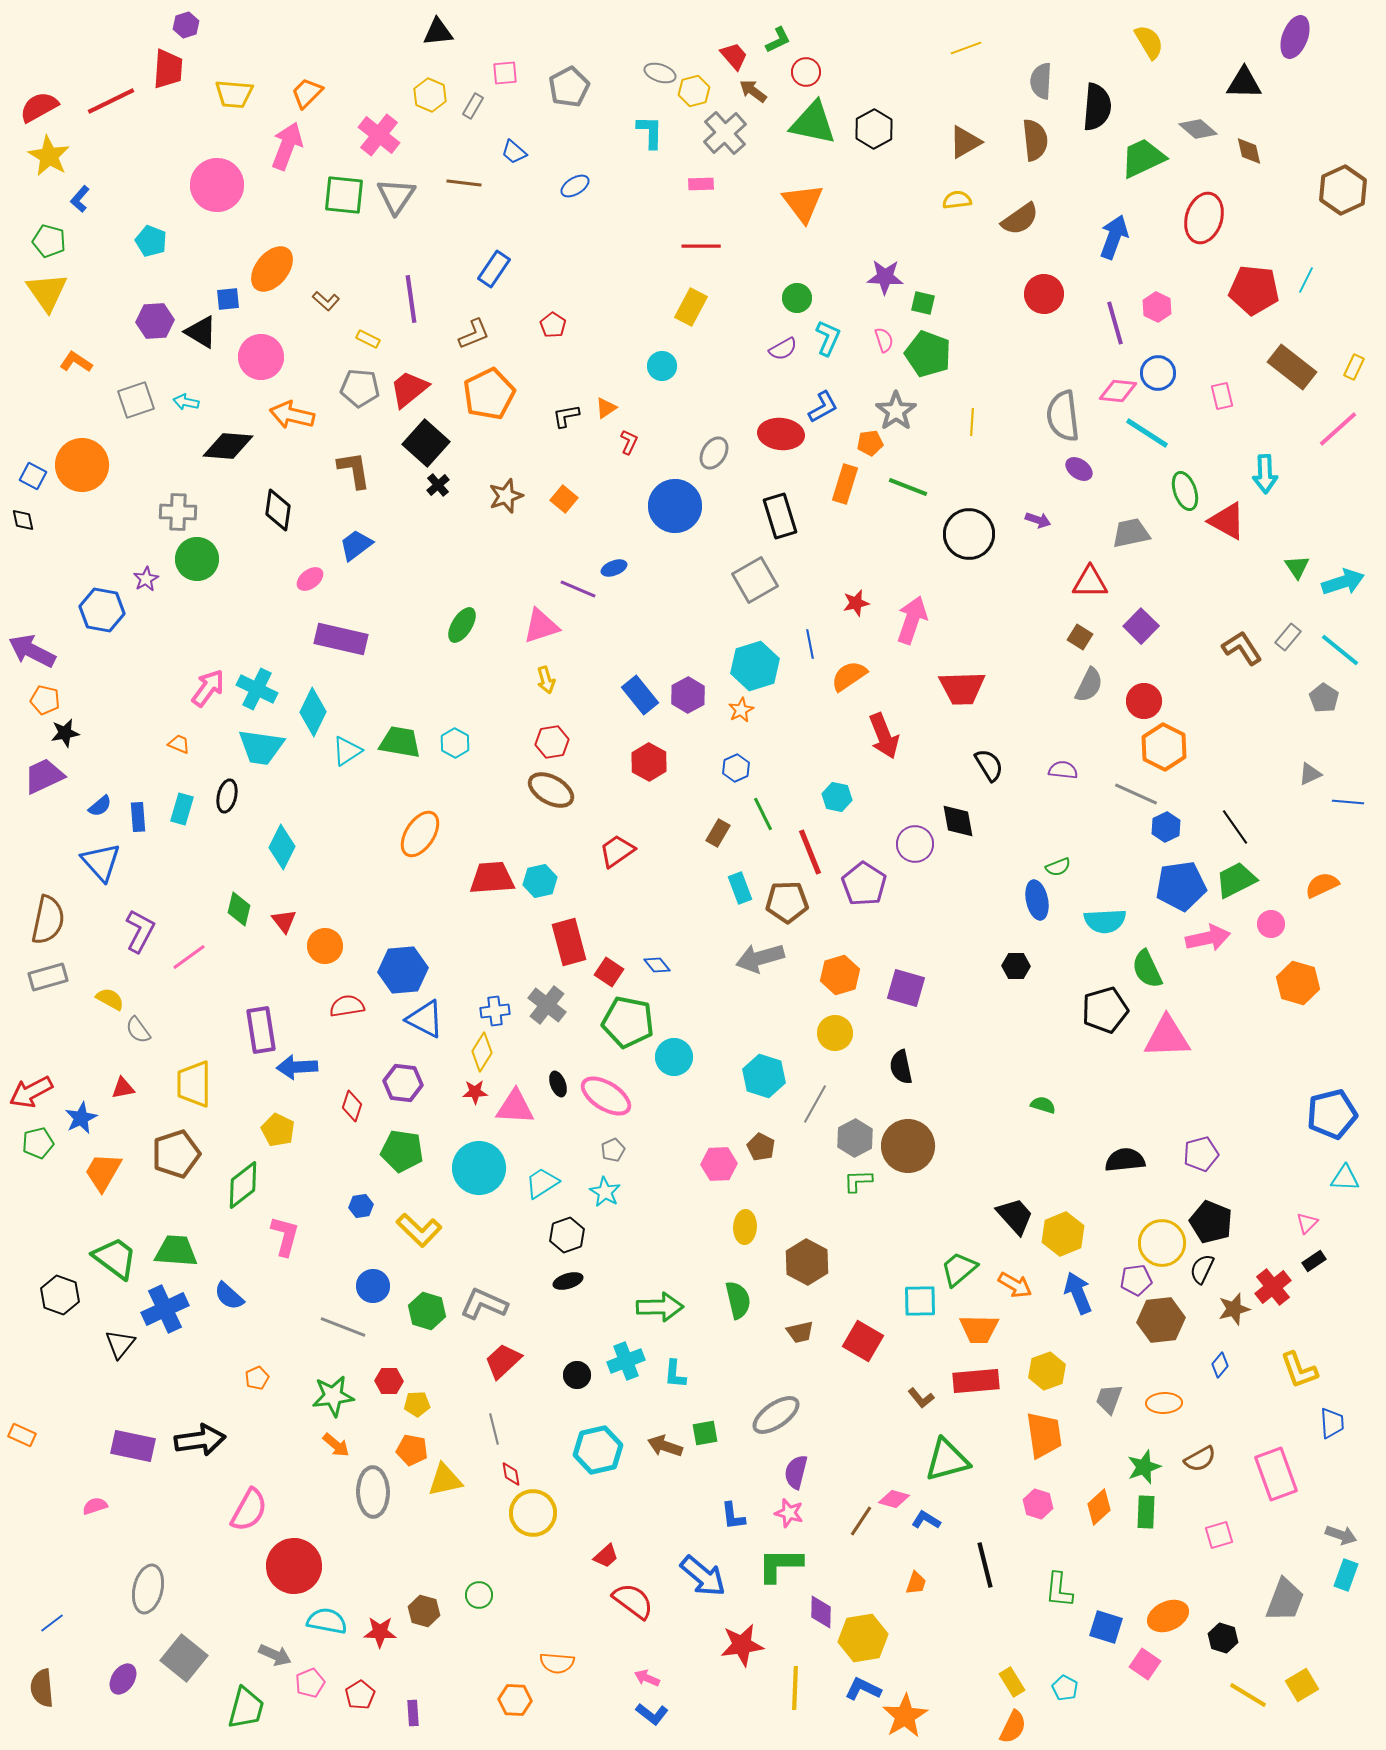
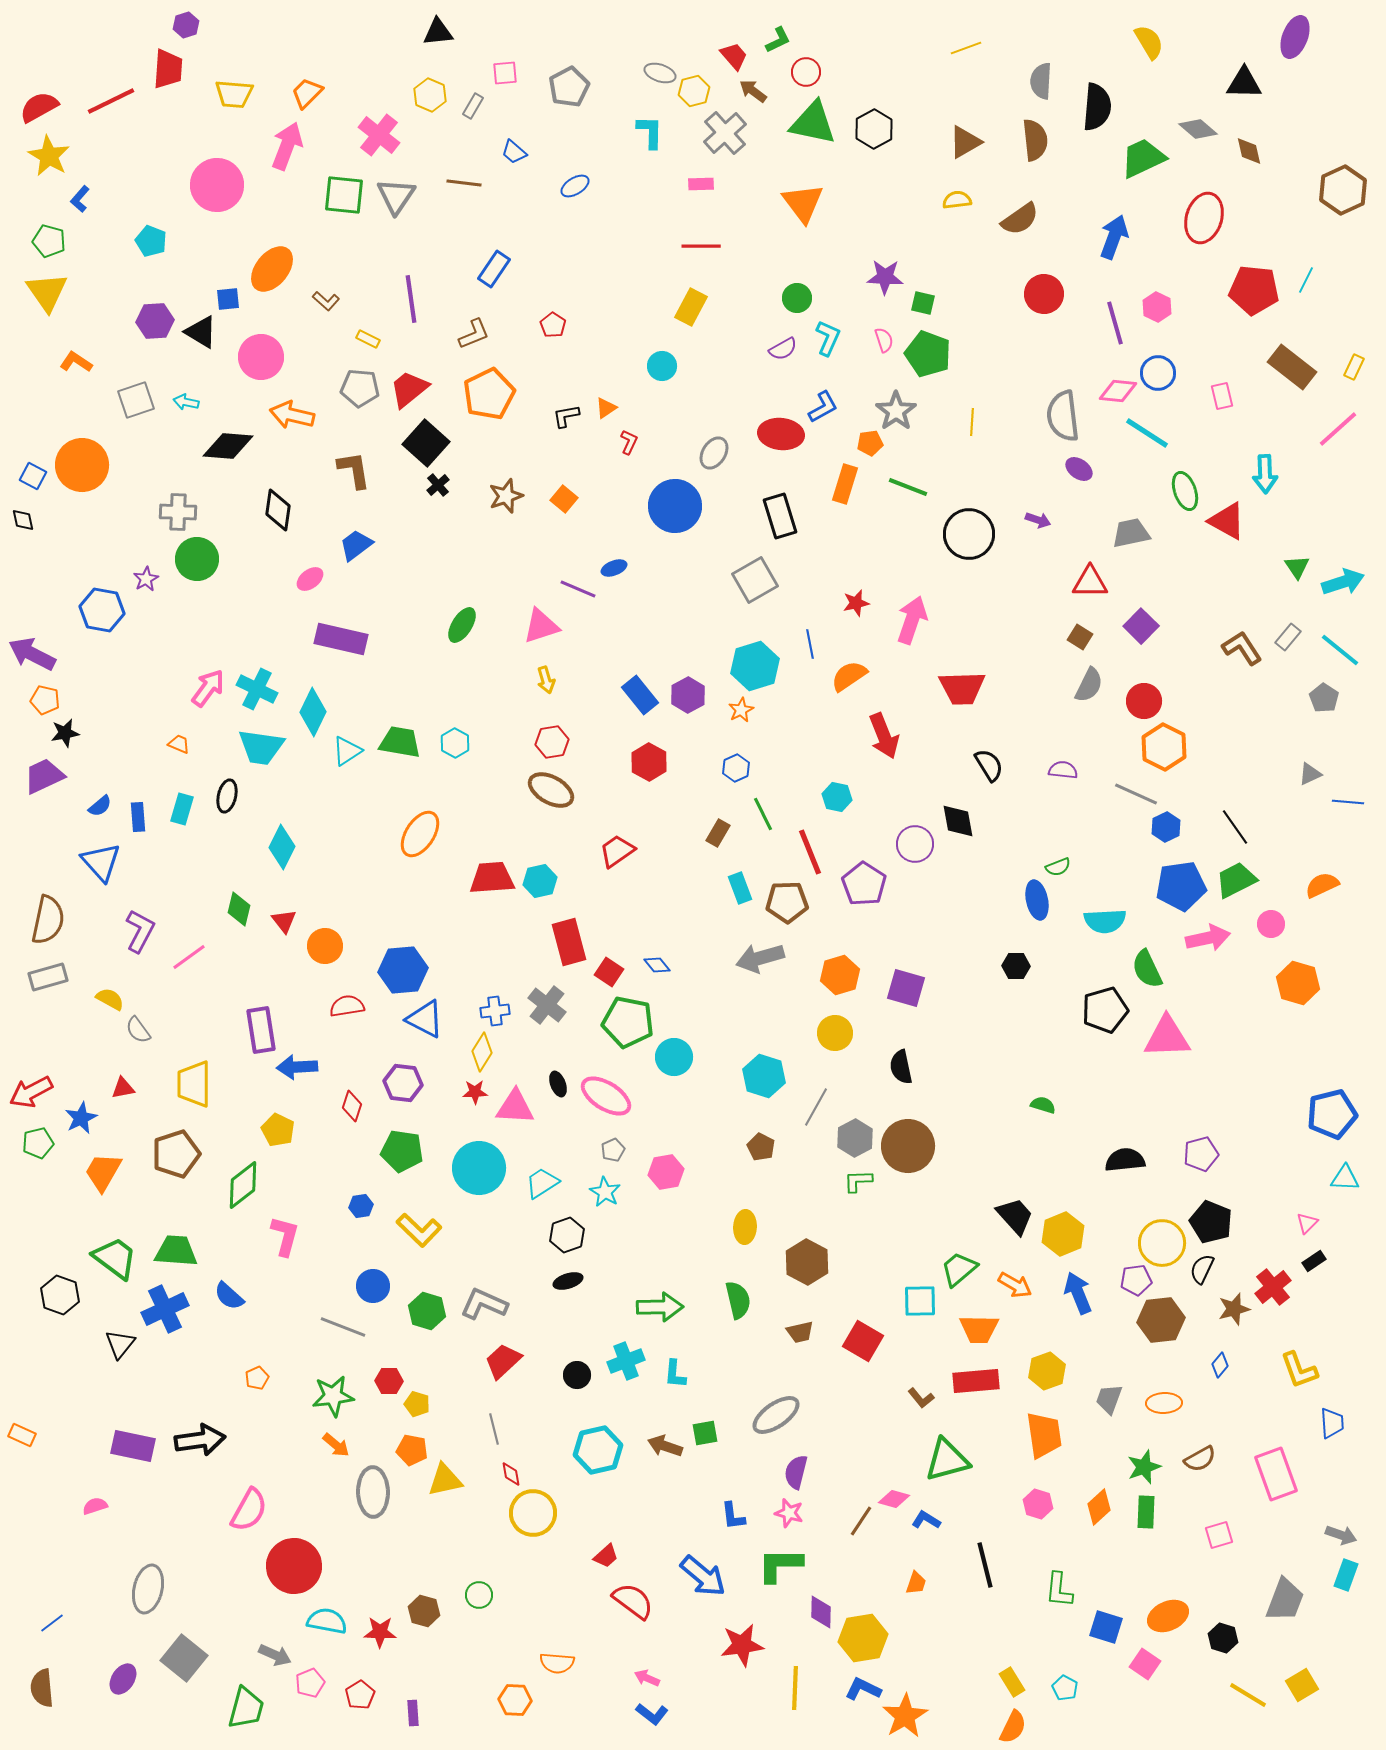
purple arrow at (32, 651): moved 3 px down
gray line at (815, 1104): moved 1 px right, 3 px down
pink hexagon at (719, 1164): moved 53 px left, 8 px down; rotated 8 degrees counterclockwise
yellow pentagon at (417, 1404): rotated 20 degrees clockwise
